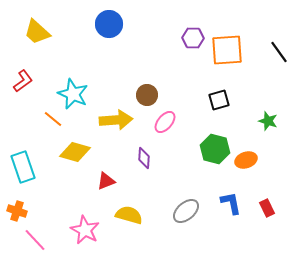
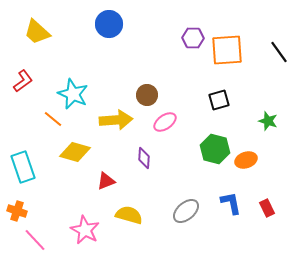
pink ellipse: rotated 15 degrees clockwise
